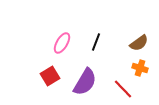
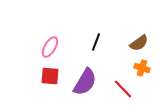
pink ellipse: moved 12 px left, 4 px down
orange cross: moved 2 px right
red square: rotated 36 degrees clockwise
